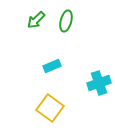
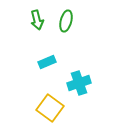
green arrow: moved 1 px right; rotated 60 degrees counterclockwise
cyan rectangle: moved 5 px left, 4 px up
cyan cross: moved 20 px left
